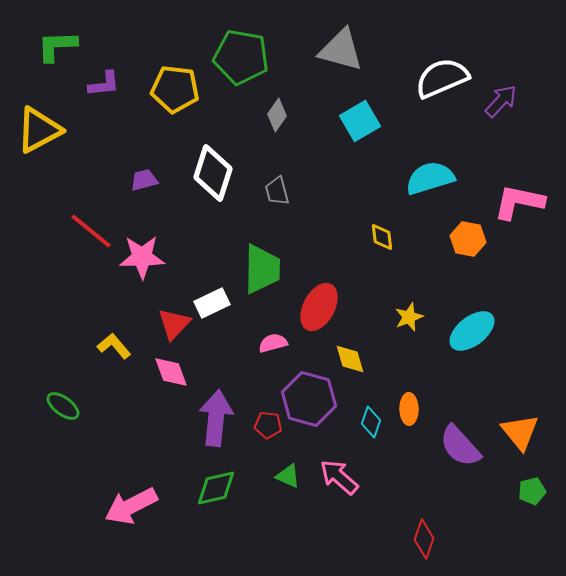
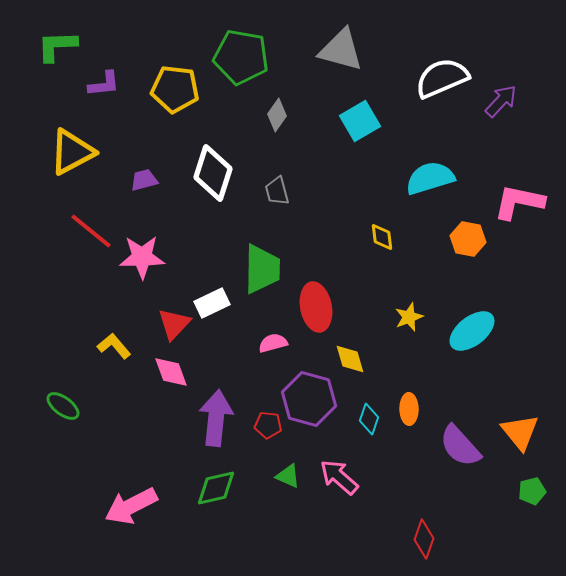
yellow triangle at (39, 130): moved 33 px right, 22 px down
red ellipse at (319, 307): moved 3 px left; rotated 39 degrees counterclockwise
cyan diamond at (371, 422): moved 2 px left, 3 px up
